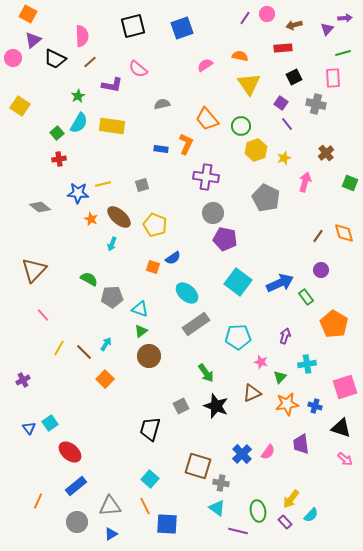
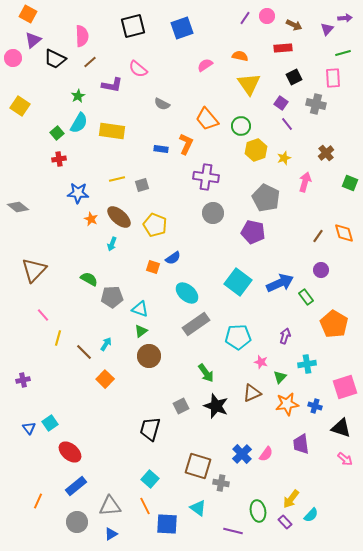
pink circle at (267, 14): moved 2 px down
brown arrow at (294, 25): rotated 140 degrees counterclockwise
gray semicircle at (162, 104): rotated 140 degrees counterclockwise
yellow rectangle at (112, 126): moved 5 px down
yellow line at (103, 184): moved 14 px right, 5 px up
gray diamond at (40, 207): moved 22 px left
purple pentagon at (225, 239): moved 28 px right, 7 px up
yellow line at (59, 348): moved 1 px left, 10 px up; rotated 14 degrees counterclockwise
purple cross at (23, 380): rotated 16 degrees clockwise
pink semicircle at (268, 452): moved 2 px left, 2 px down
cyan triangle at (217, 508): moved 19 px left
purple line at (238, 531): moved 5 px left
